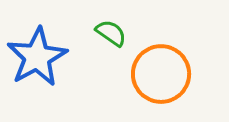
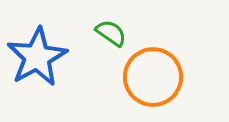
orange circle: moved 8 px left, 3 px down
